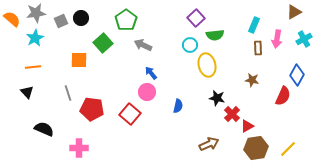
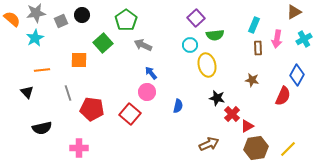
black circle: moved 1 px right, 3 px up
orange line: moved 9 px right, 3 px down
black semicircle: moved 2 px left, 1 px up; rotated 144 degrees clockwise
